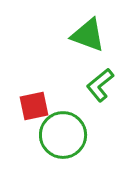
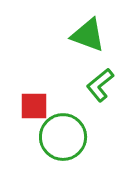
red square: rotated 12 degrees clockwise
green circle: moved 2 px down
